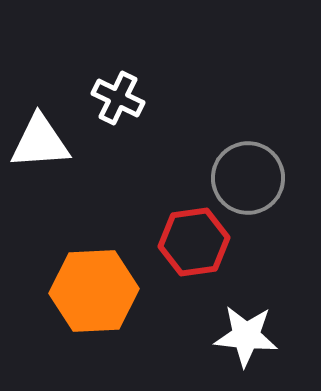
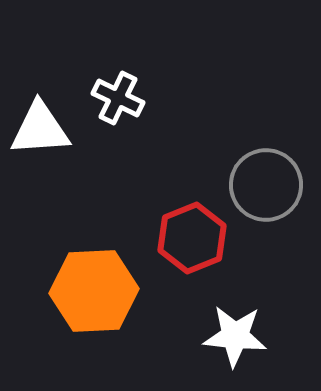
white triangle: moved 13 px up
gray circle: moved 18 px right, 7 px down
red hexagon: moved 2 px left, 4 px up; rotated 14 degrees counterclockwise
white star: moved 11 px left
